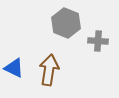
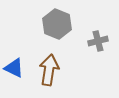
gray hexagon: moved 9 px left, 1 px down
gray cross: rotated 18 degrees counterclockwise
